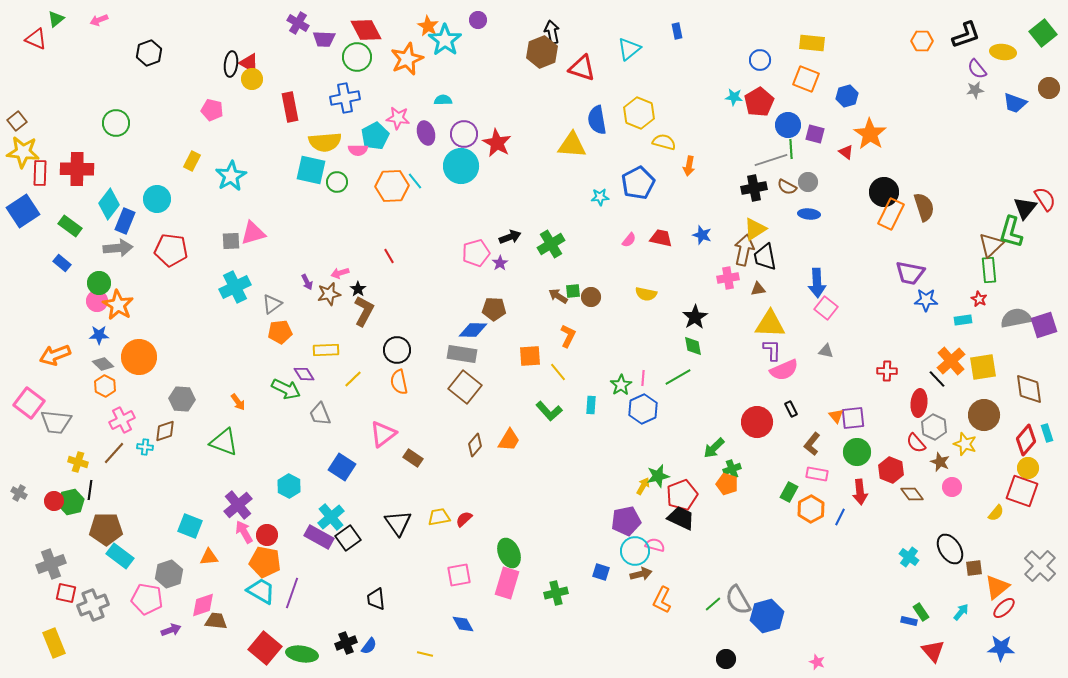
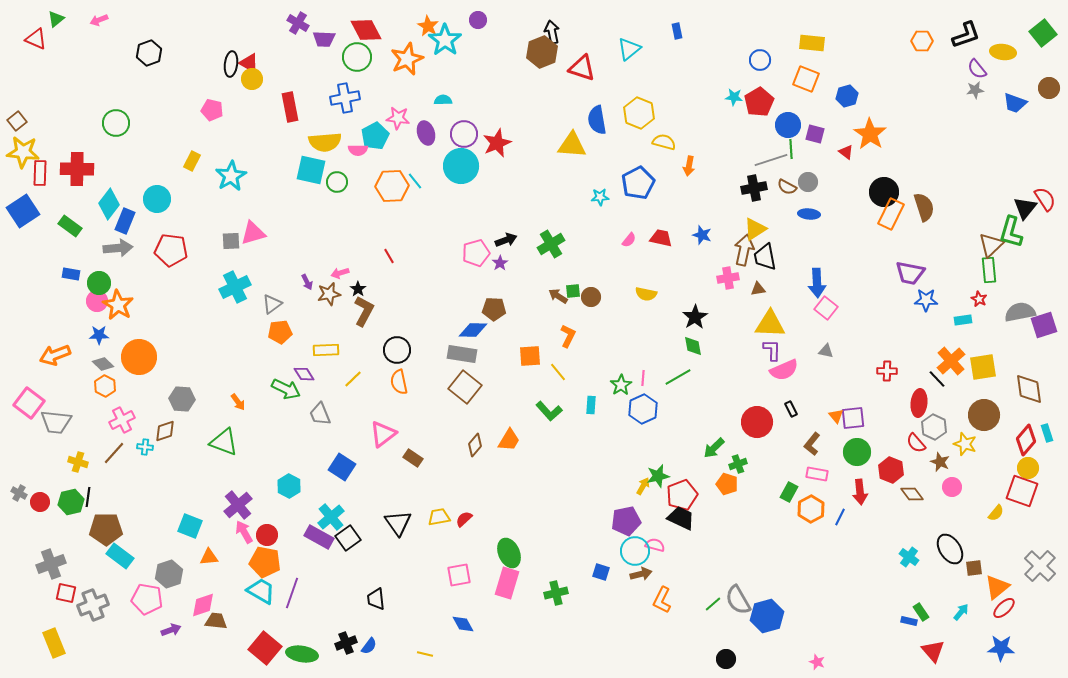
red star at (497, 143): rotated 20 degrees clockwise
black arrow at (510, 237): moved 4 px left, 3 px down
blue rectangle at (62, 263): moved 9 px right, 11 px down; rotated 30 degrees counterclockwise
gray semicircle at (1016, 318): moved 4 px right, 6 px up
green cross at (732, 469): moved 6 px right, 5 px up
black line at (90, 490): moved 2 px left, 7 px down
red circle at (54, 501): moved 14 px left, 1 px down
